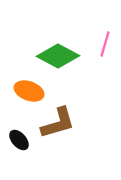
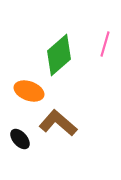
green diamond: moved 1 px right, 1 px up; rotated 69 degrees counterclockwise
brown L-shape: rotated 123 degrees counterclockwise
black ellipse: moved 1 px right, 1 px up
